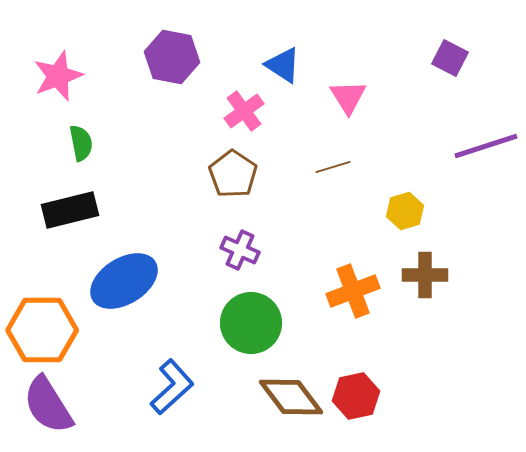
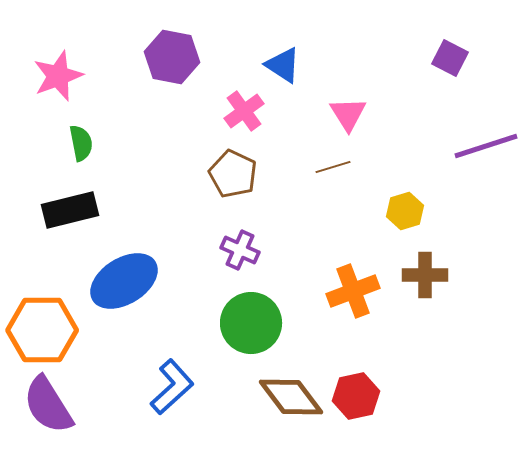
pink triangle: moved 17 px down
brown pentagon: rotated 9 degrees counterclockwise
